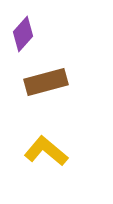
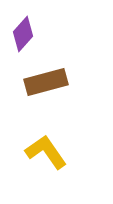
yellow L-shape: moved 1 px down; rotated 15 degrees clockwise
